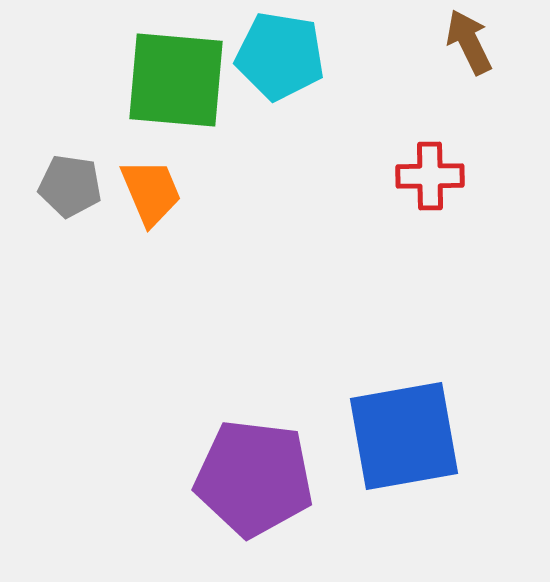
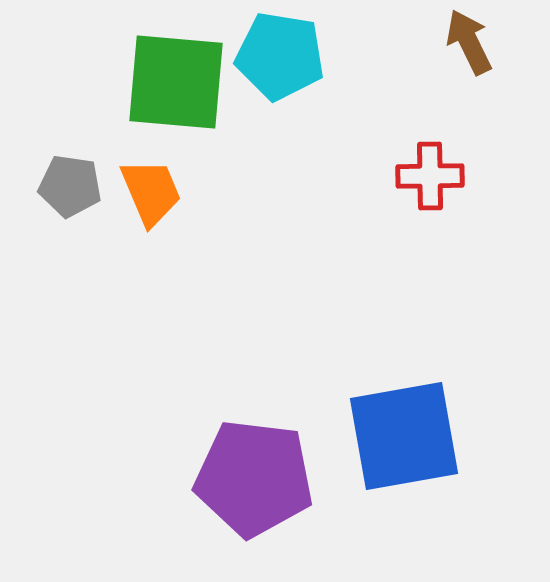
green square: moved 2 px down
